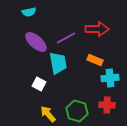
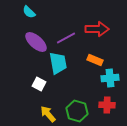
cyan semicircle: rotated 56 degrees clockwise
